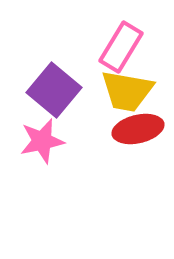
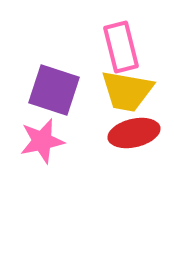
pink rectangle: rotated 45 degrees counterclockwise
purple square: rotated 22 degrees counterclockwise
red ellipse: moved 4 px left, 4 px down
